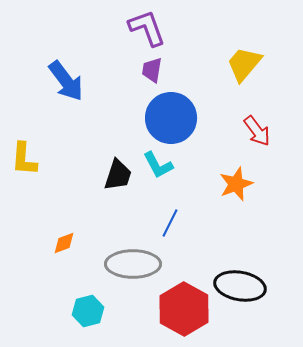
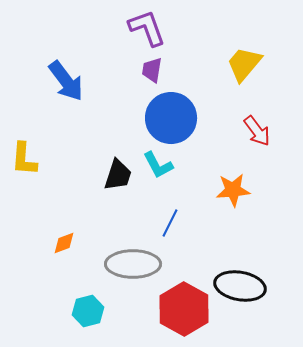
orange star: moved 3 px left, 6 px down; rotated 16 degrees clockwise
